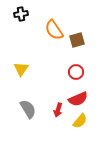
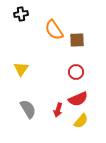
brown square: rotated 14 degrees clockwise
yellow semicircle: moved 1 px right
